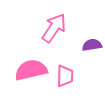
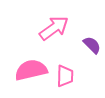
pink arrow: rotated 20 degrees clockwise
purple semicircle: rotated 54 degrees clockwise
